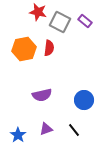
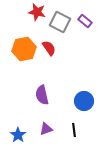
red star: moved 1 px left
red semicircle: rotated 42 degrees counterclockwise
purple semicircle: rotated 90 degrees clockwise
blue circle: moved 1 px down
black line: rotated 32 degrees clockwise
